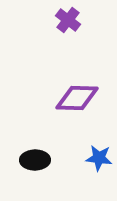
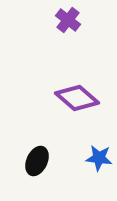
purple diamond: rotated 39 degrees clockwise
black ellipse: moved 2 px right, 1 px down; rotated 64 degrees counterclockwise
